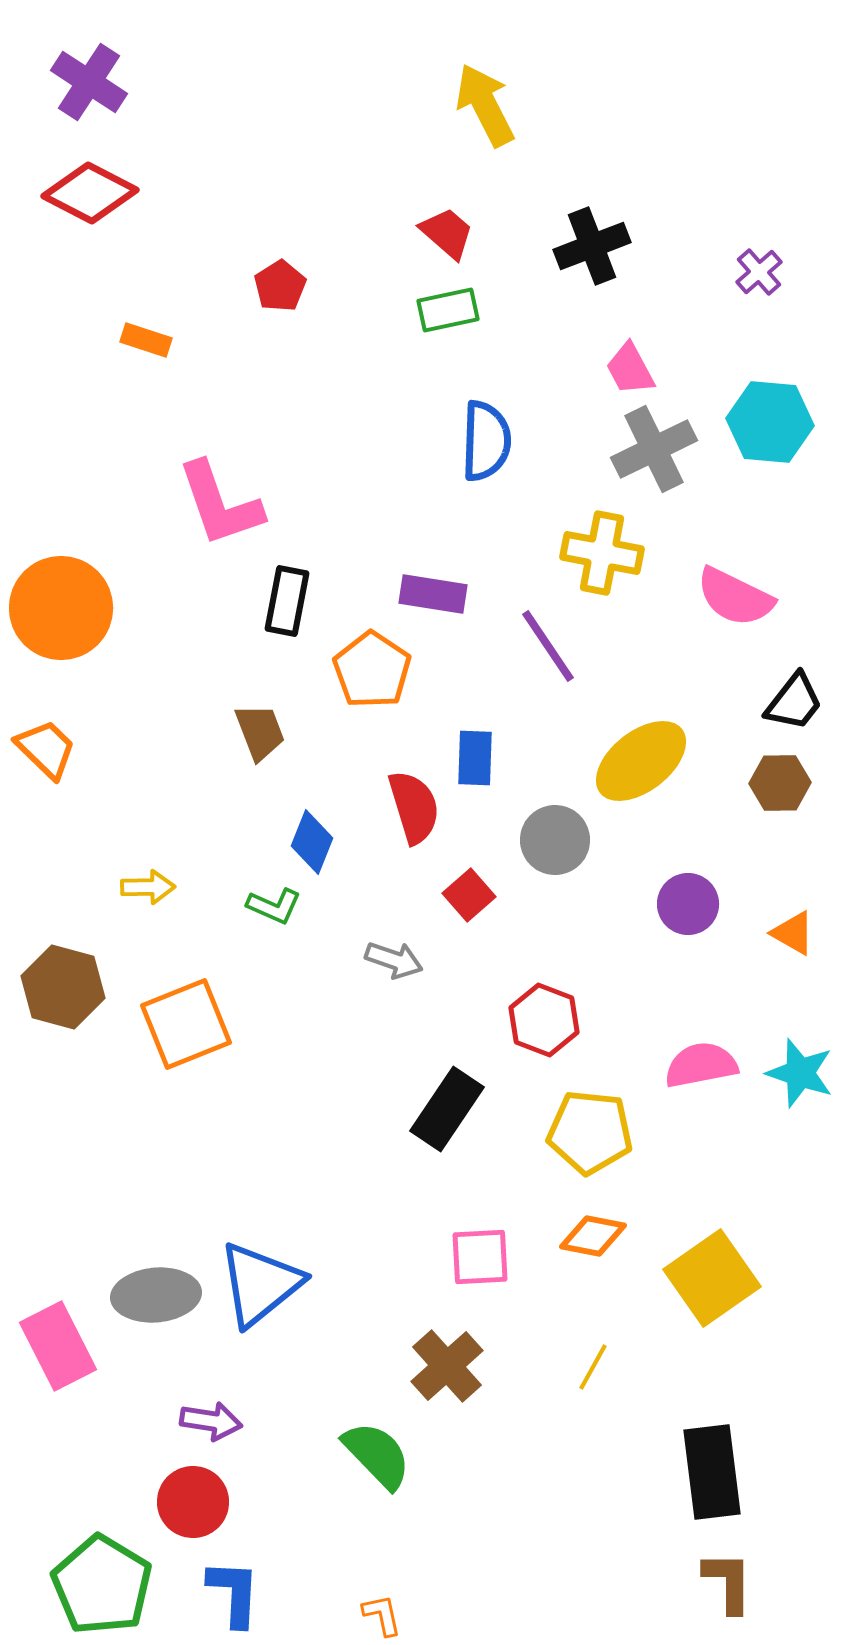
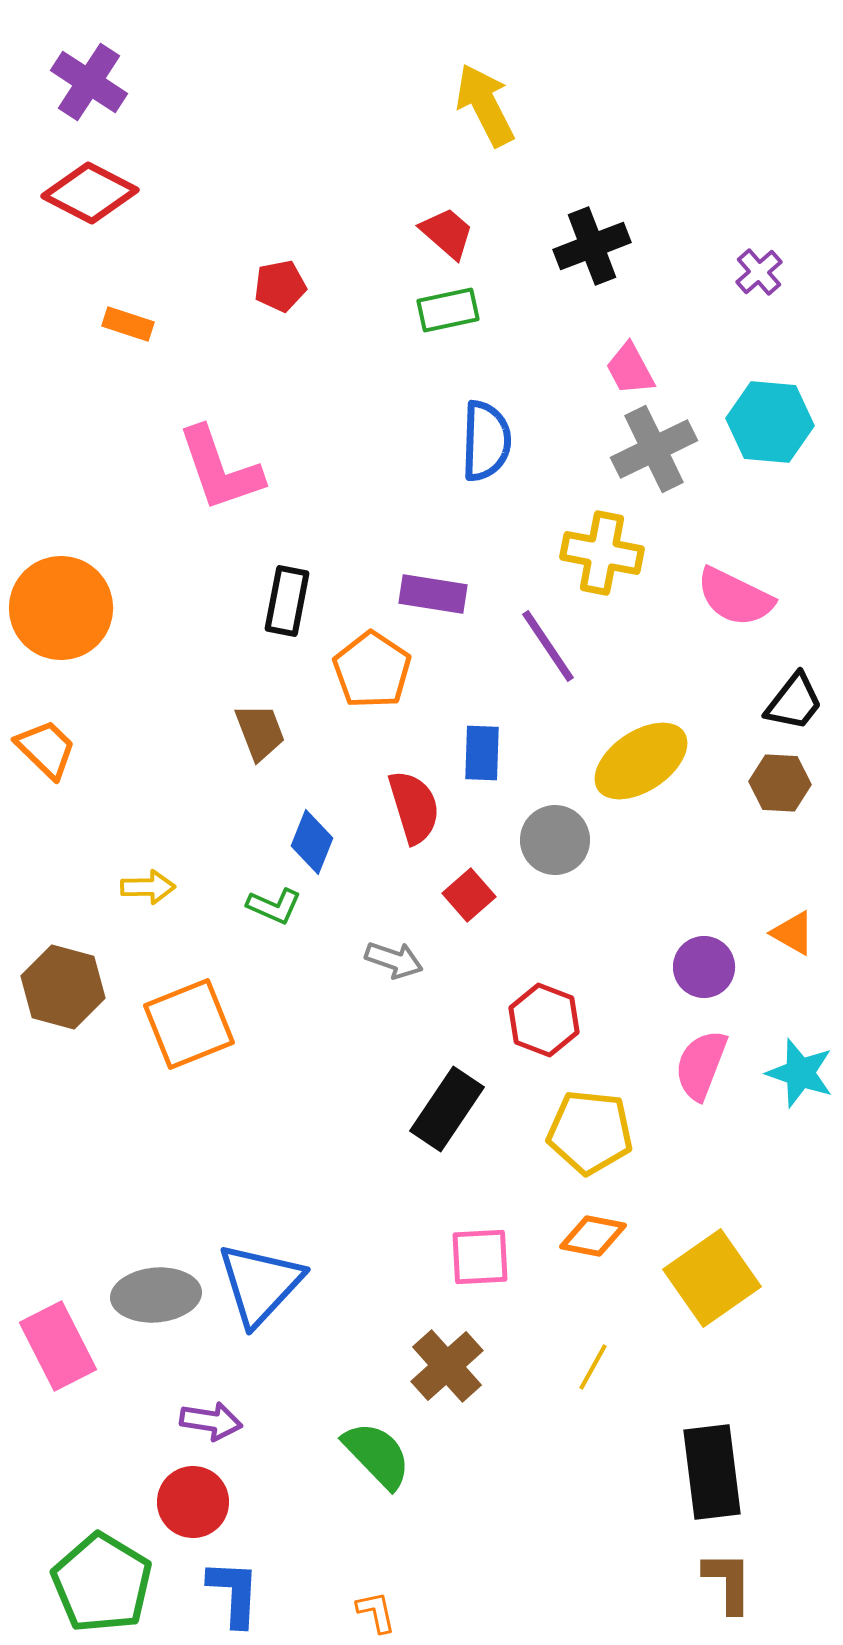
red pentagon at (280, 286): rotated 21 degrees clockwise
orange rectangle at (146, 340): moved 18 px left, 16 px up
pink L-shape at (220, 504): moved 35 px up
blue rectangle at (475, 758): moved 7 px right, 5 px up
yellow ellipse at (641, 761): rotated 4 degrees clockwise
brown hexagon at (780, 783): rotated 4 degrees clockwise
purple circle at (688, 904): moved 16 px right, 63 px down
orange square at (186, 1024): moved 3 px right
pink semicircle at (701, 1065): rotated 58 degrees counterclockwise
blue triangle at (260, 1284): rotated 8 degrees counterclockwise
green pentagon at (102, 1585): moved 2 px up
orange L-shape at (382, 1615): moved 6 px left, 3 px up
